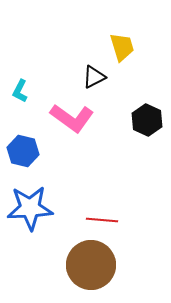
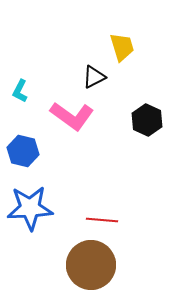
pink L-shape: moved 2 px up
